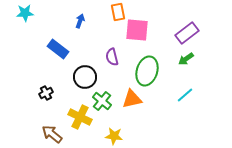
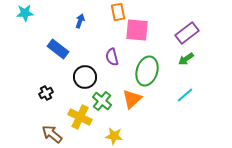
orange triangle: rotated 30 degrees counterclockwise
